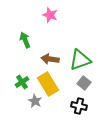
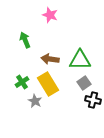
green triangle: rotated 20 degrees clockwise
gray square: rotated 16 degrees clockwise
black cross: moved 14 px right, 6 px up
